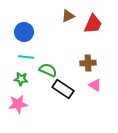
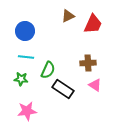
blue circle: moved 1 px right, 1 px up
green semicircle: rotated 90 degrees clockwise
pink star: moved 9 px right, 7 px down
